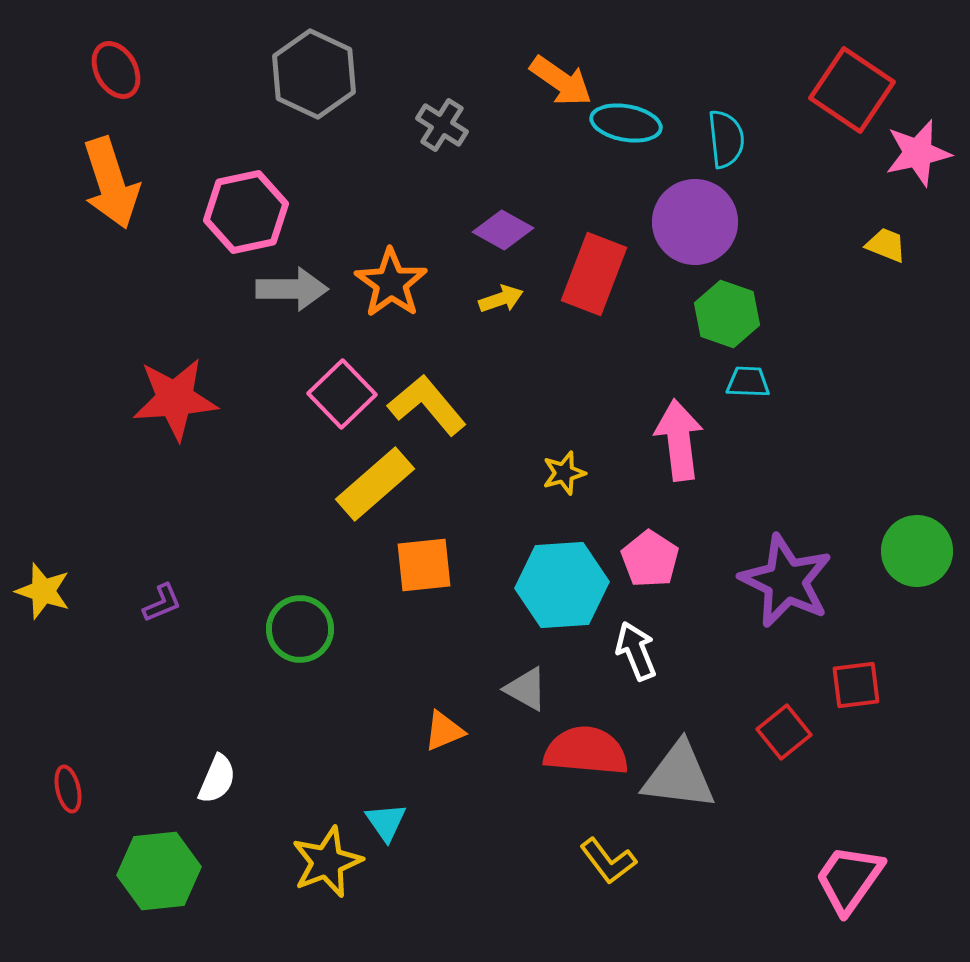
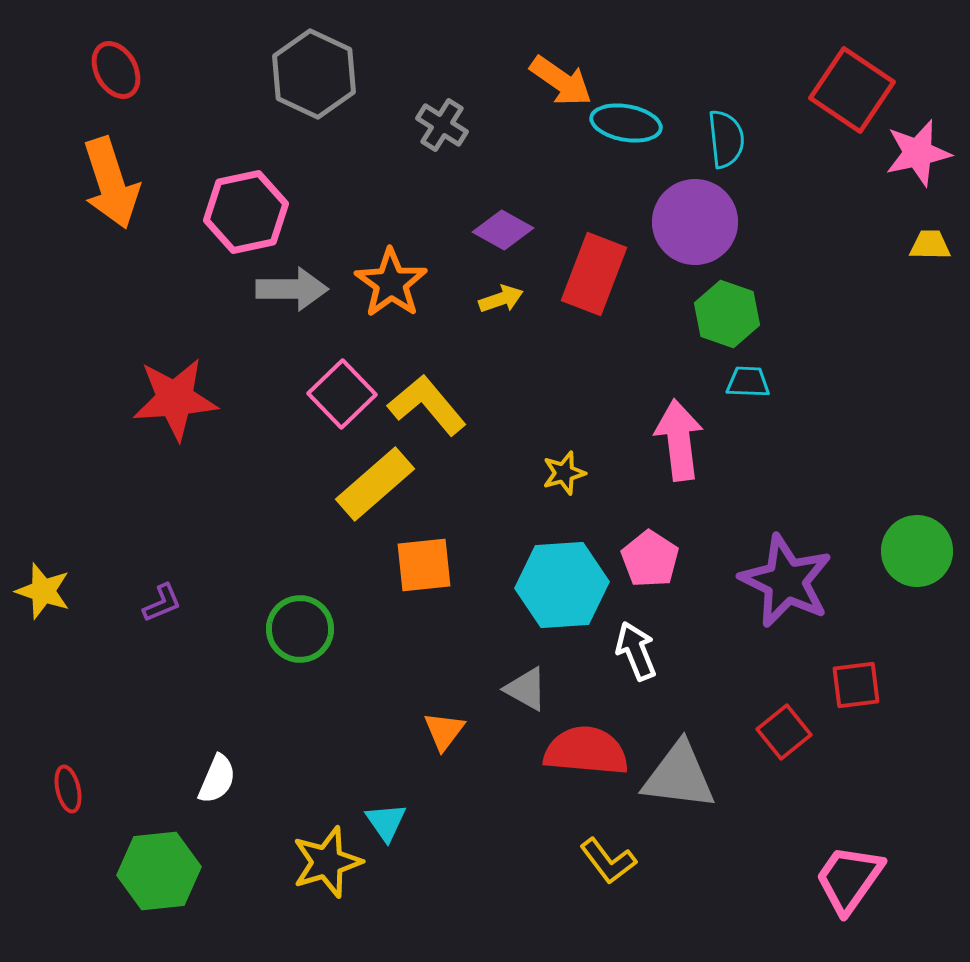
yellow trapezoid at (886, 245): moved 44 px right; rotated 21 degrees counterclockwise
orange triangle at (444, 731): rotated 30 degrees counterclockwise
yellow star at (327, 862): rotated 4 degrees clockwise
